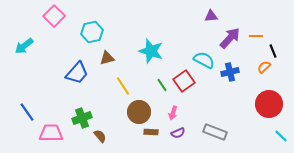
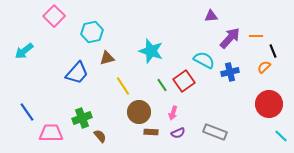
cyan arrow: moved 5 px down
